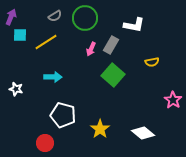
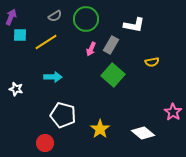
green circle: moved 1 px right, 1 px down
pink star: moved 12 px down
